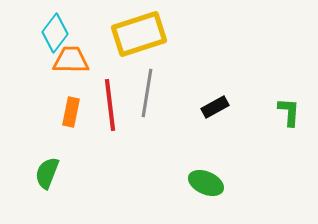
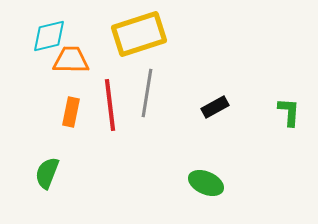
cyan diamond: moved 6 px left, 3 px down; rotated 39 degrees clockwise
